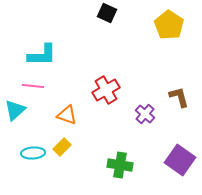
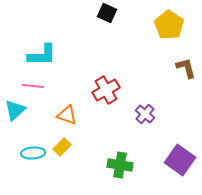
brown L-shape: moved 7 px right, 29 px up
